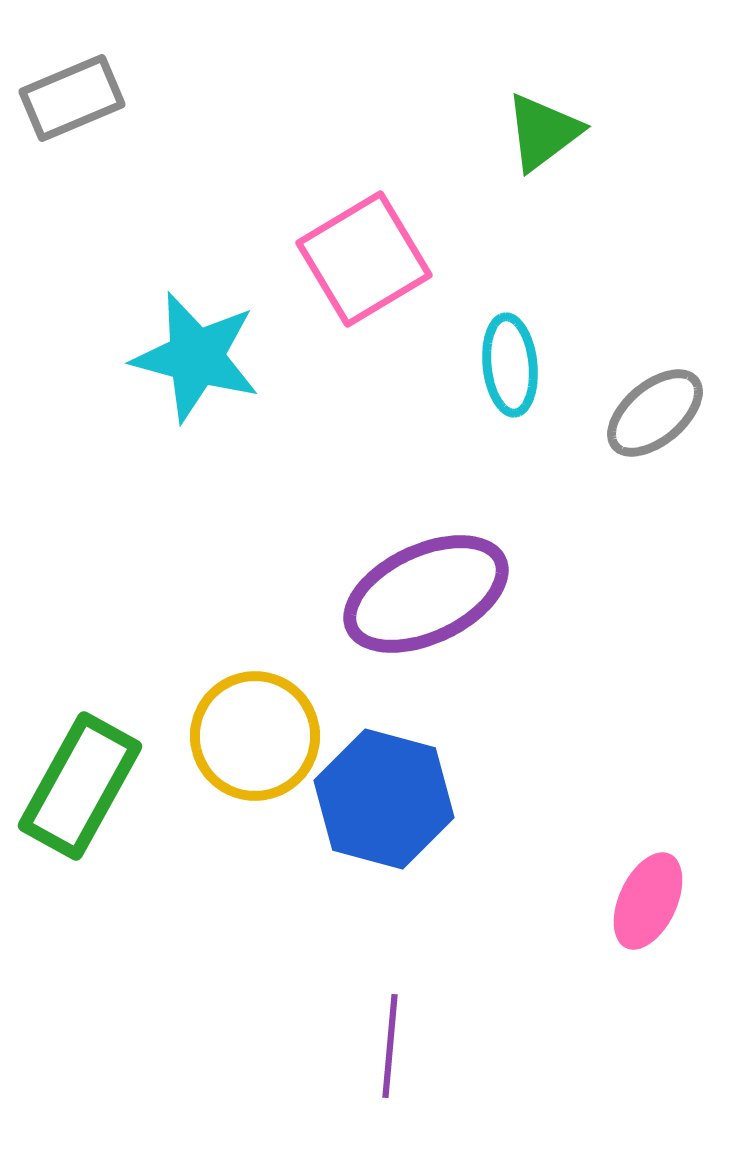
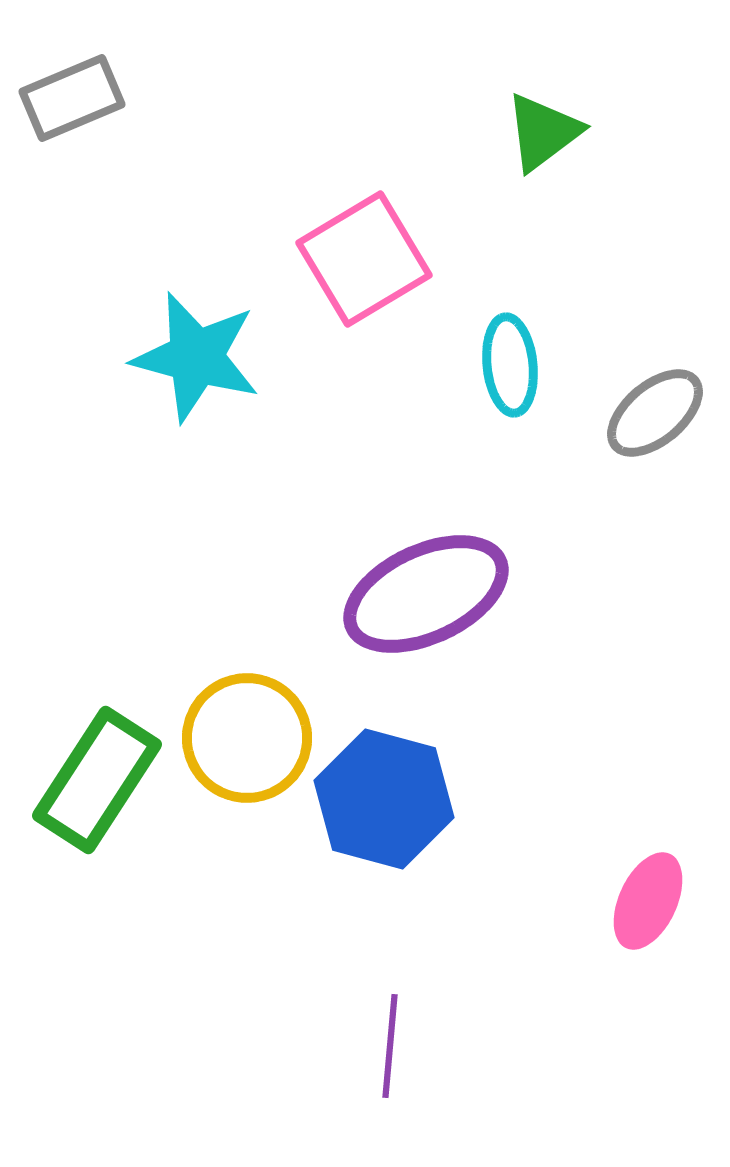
yellow circle: moved 8 px left, 2 px down
green rectangle: moved 17 px right, 6 px up; rotated 4 degrees clockwise
